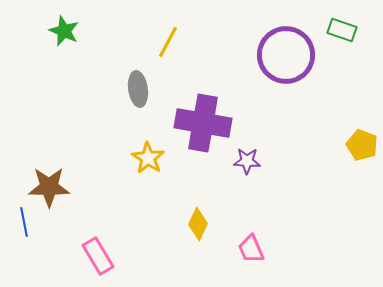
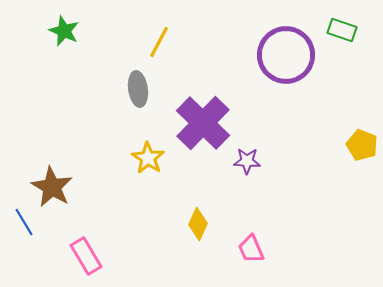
yellow line: moved 9 px left
purple cross: rotated 34 degrees clockwise
brown star: moved 3 px right; rotated 30 degrees clockwise
blue line: rotated 20 degrees counterclockwise
pink rectangle: moved 12 px left
